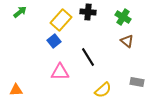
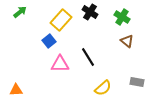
black cross: moved 2 px right; rotated 28 degrees clockwise
green cross: moved 1 px left
blue square: moved 5 px left
pink triangle: moved 8 px up
yellow semicircle: moved 2 px up
